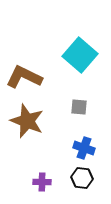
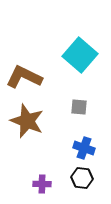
purple cross: moved 2 px down
